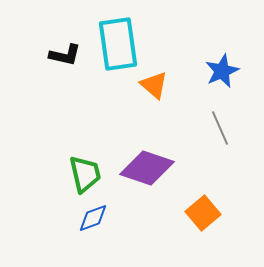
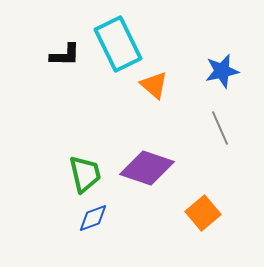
cyan rectangle: rotated 18 degrees counterclockwise
black L-shape: rotated 12 degrees counterclockwise
blue star: rotated 12 degrees clockwise
